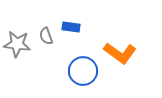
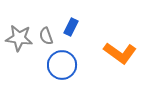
blue rectangle: rotated 72 degrees counterclockwise
gray star: moved 2 px right, 6 px up
blue circle: moved 21 px left, 6 px up
